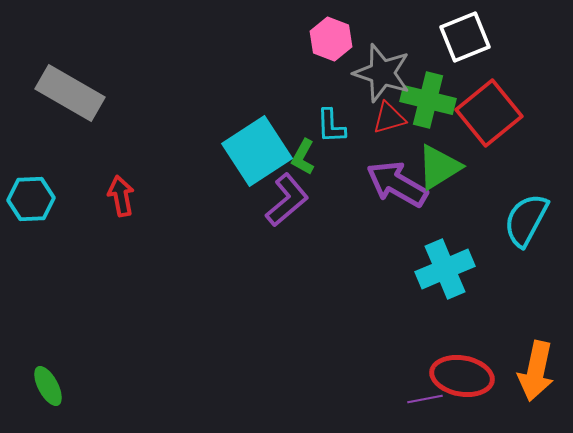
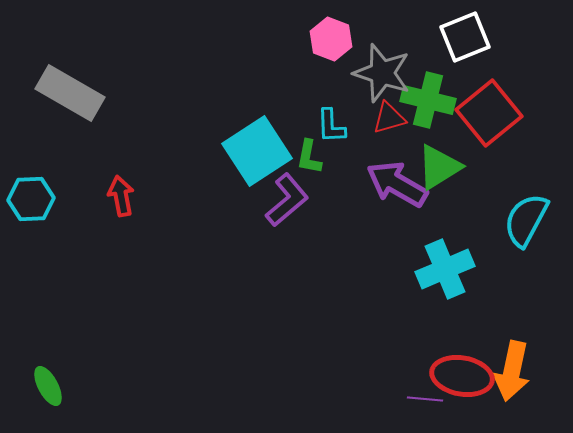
green L-shape: moved 6 px right; rotated 18 degrees counterclockwise
orange arrow: moved 24 px left
purple line: rotated 16 degrees clockwise
